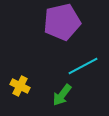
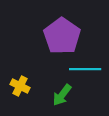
purple pentagon: moved 14 px down; rotated 24 degrees counterclockwise
cyan line: moved 2 px right, 3 px down; rotated 28 degrees clockwise
